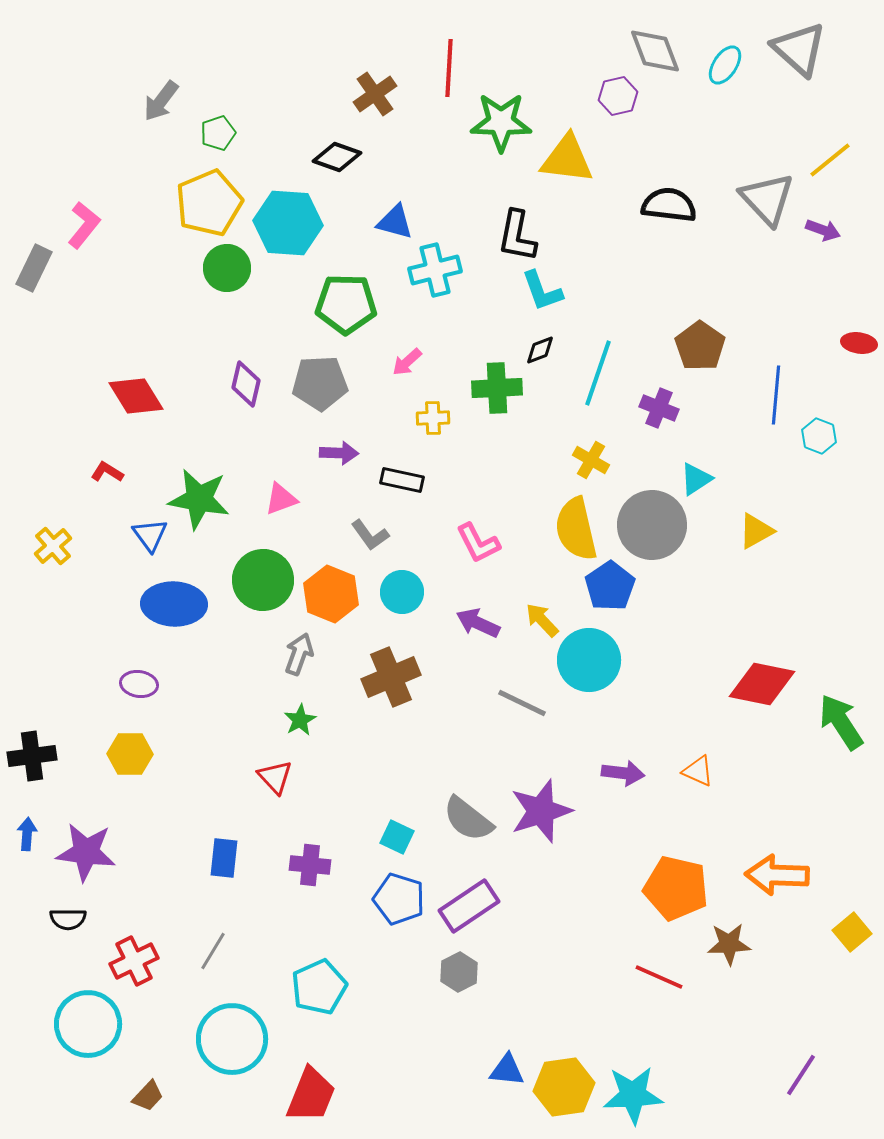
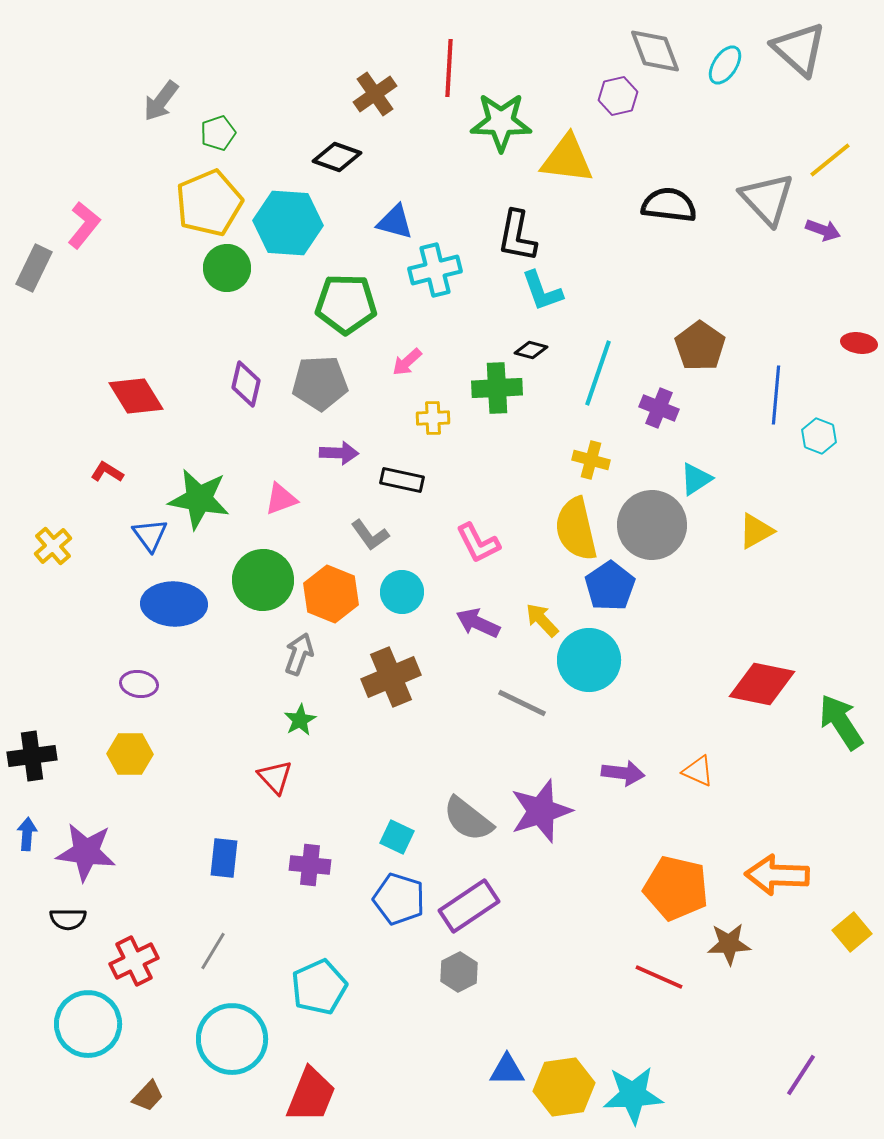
black diamond at (540, 350): moved 9 px left; rotated 36 degrees clockwise
yellow cross at (591, 460): rotated 15 degrees counterclockwise
blue triangle at (507, 1070): rotated 6 degrees counterclockwise
